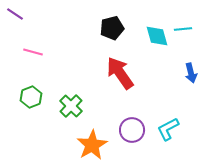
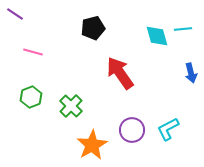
black pentagon: moved 19 px left
